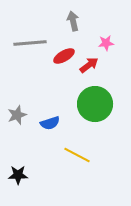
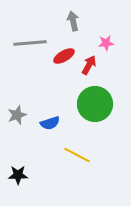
red arrow: rotated 24 degrees counterclockwise
